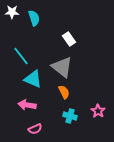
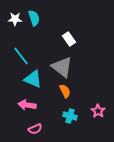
white star: moved 3 px right, 7 px down
orange semicircle: moved 1 px right, 1 px up
